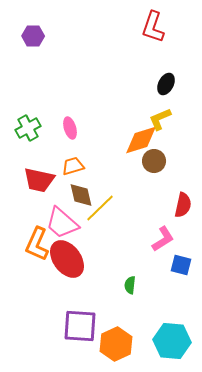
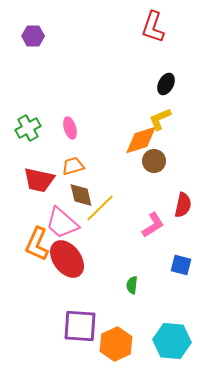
pink L-shape: moved 10 px left, 14 px up
green semicircle: moved 2 px right
